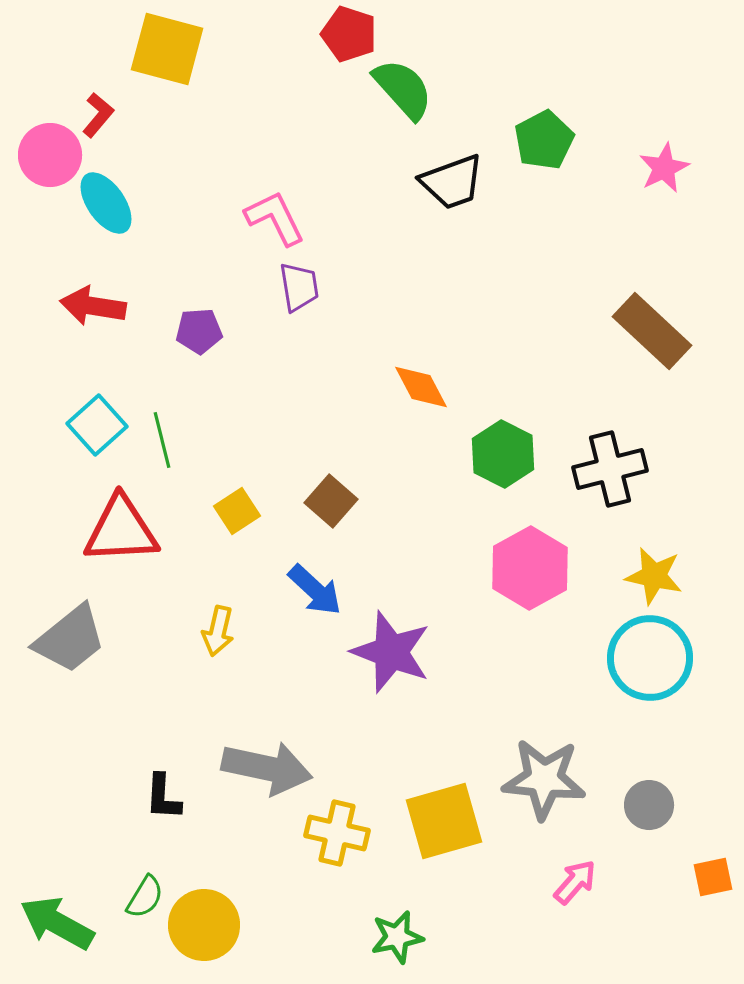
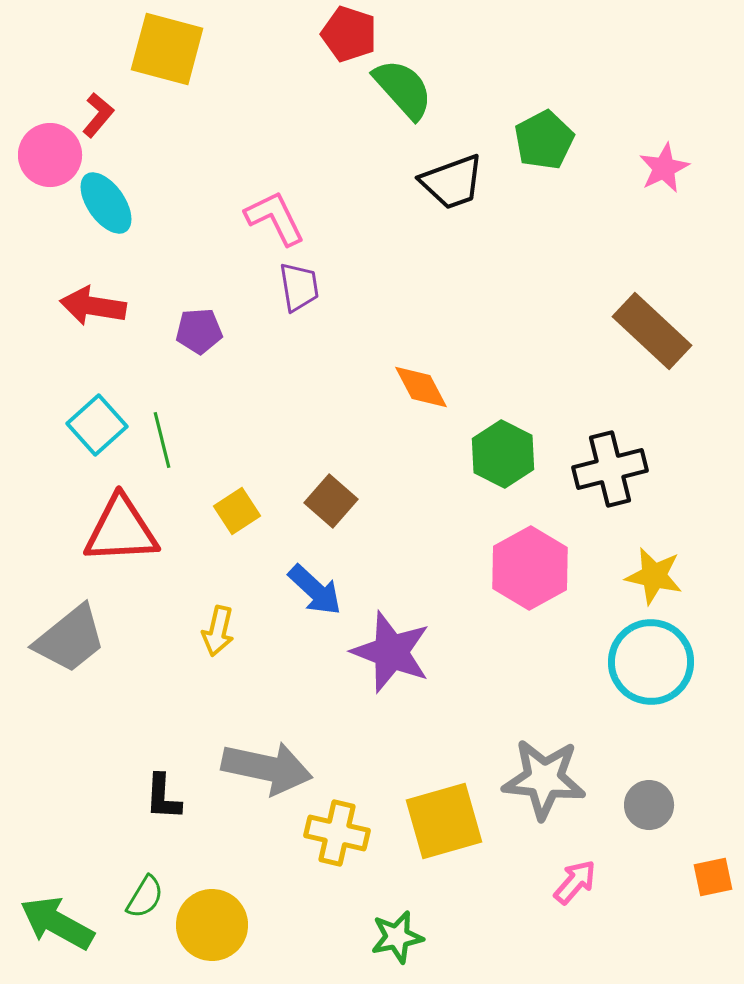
cyan circle at (650, 658): moved 1 px right, 4 px down
yellow circle at (204, 925): moved 8 px right
